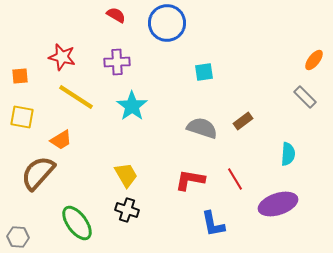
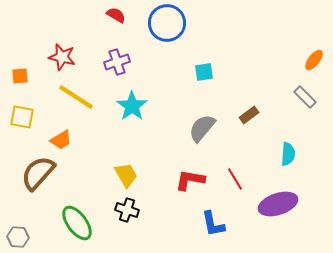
purple cross: rotated 15 degrees counterclockwise
brown rectangle: moved 6 px right, 6 px up
gray semicircle: rotated 68 degrees counterclockwise
